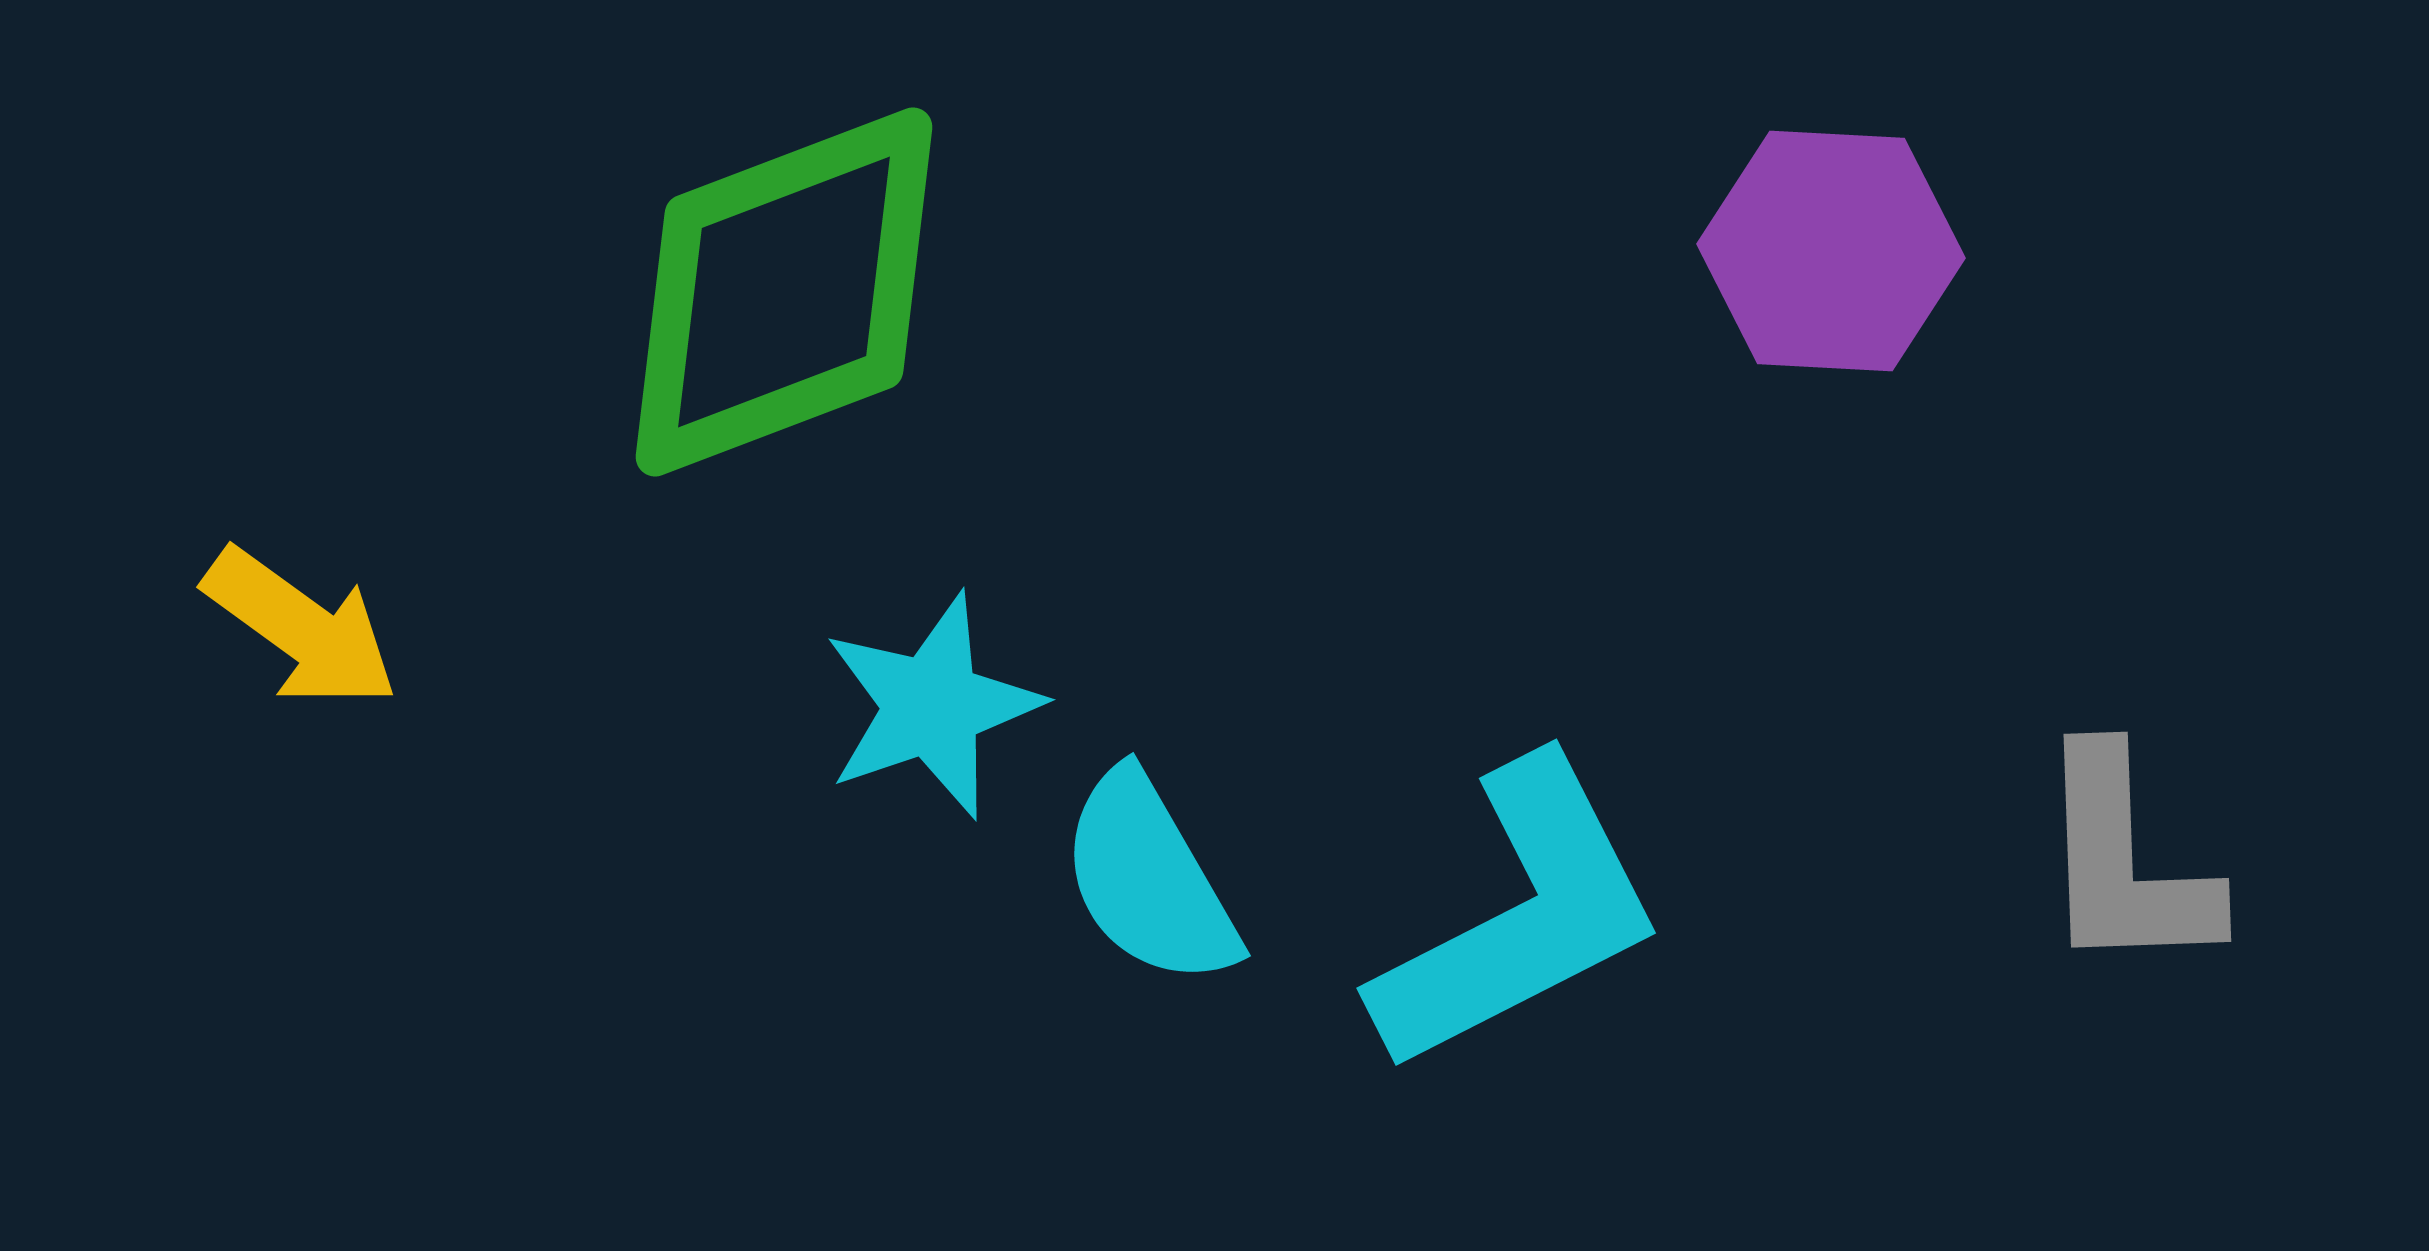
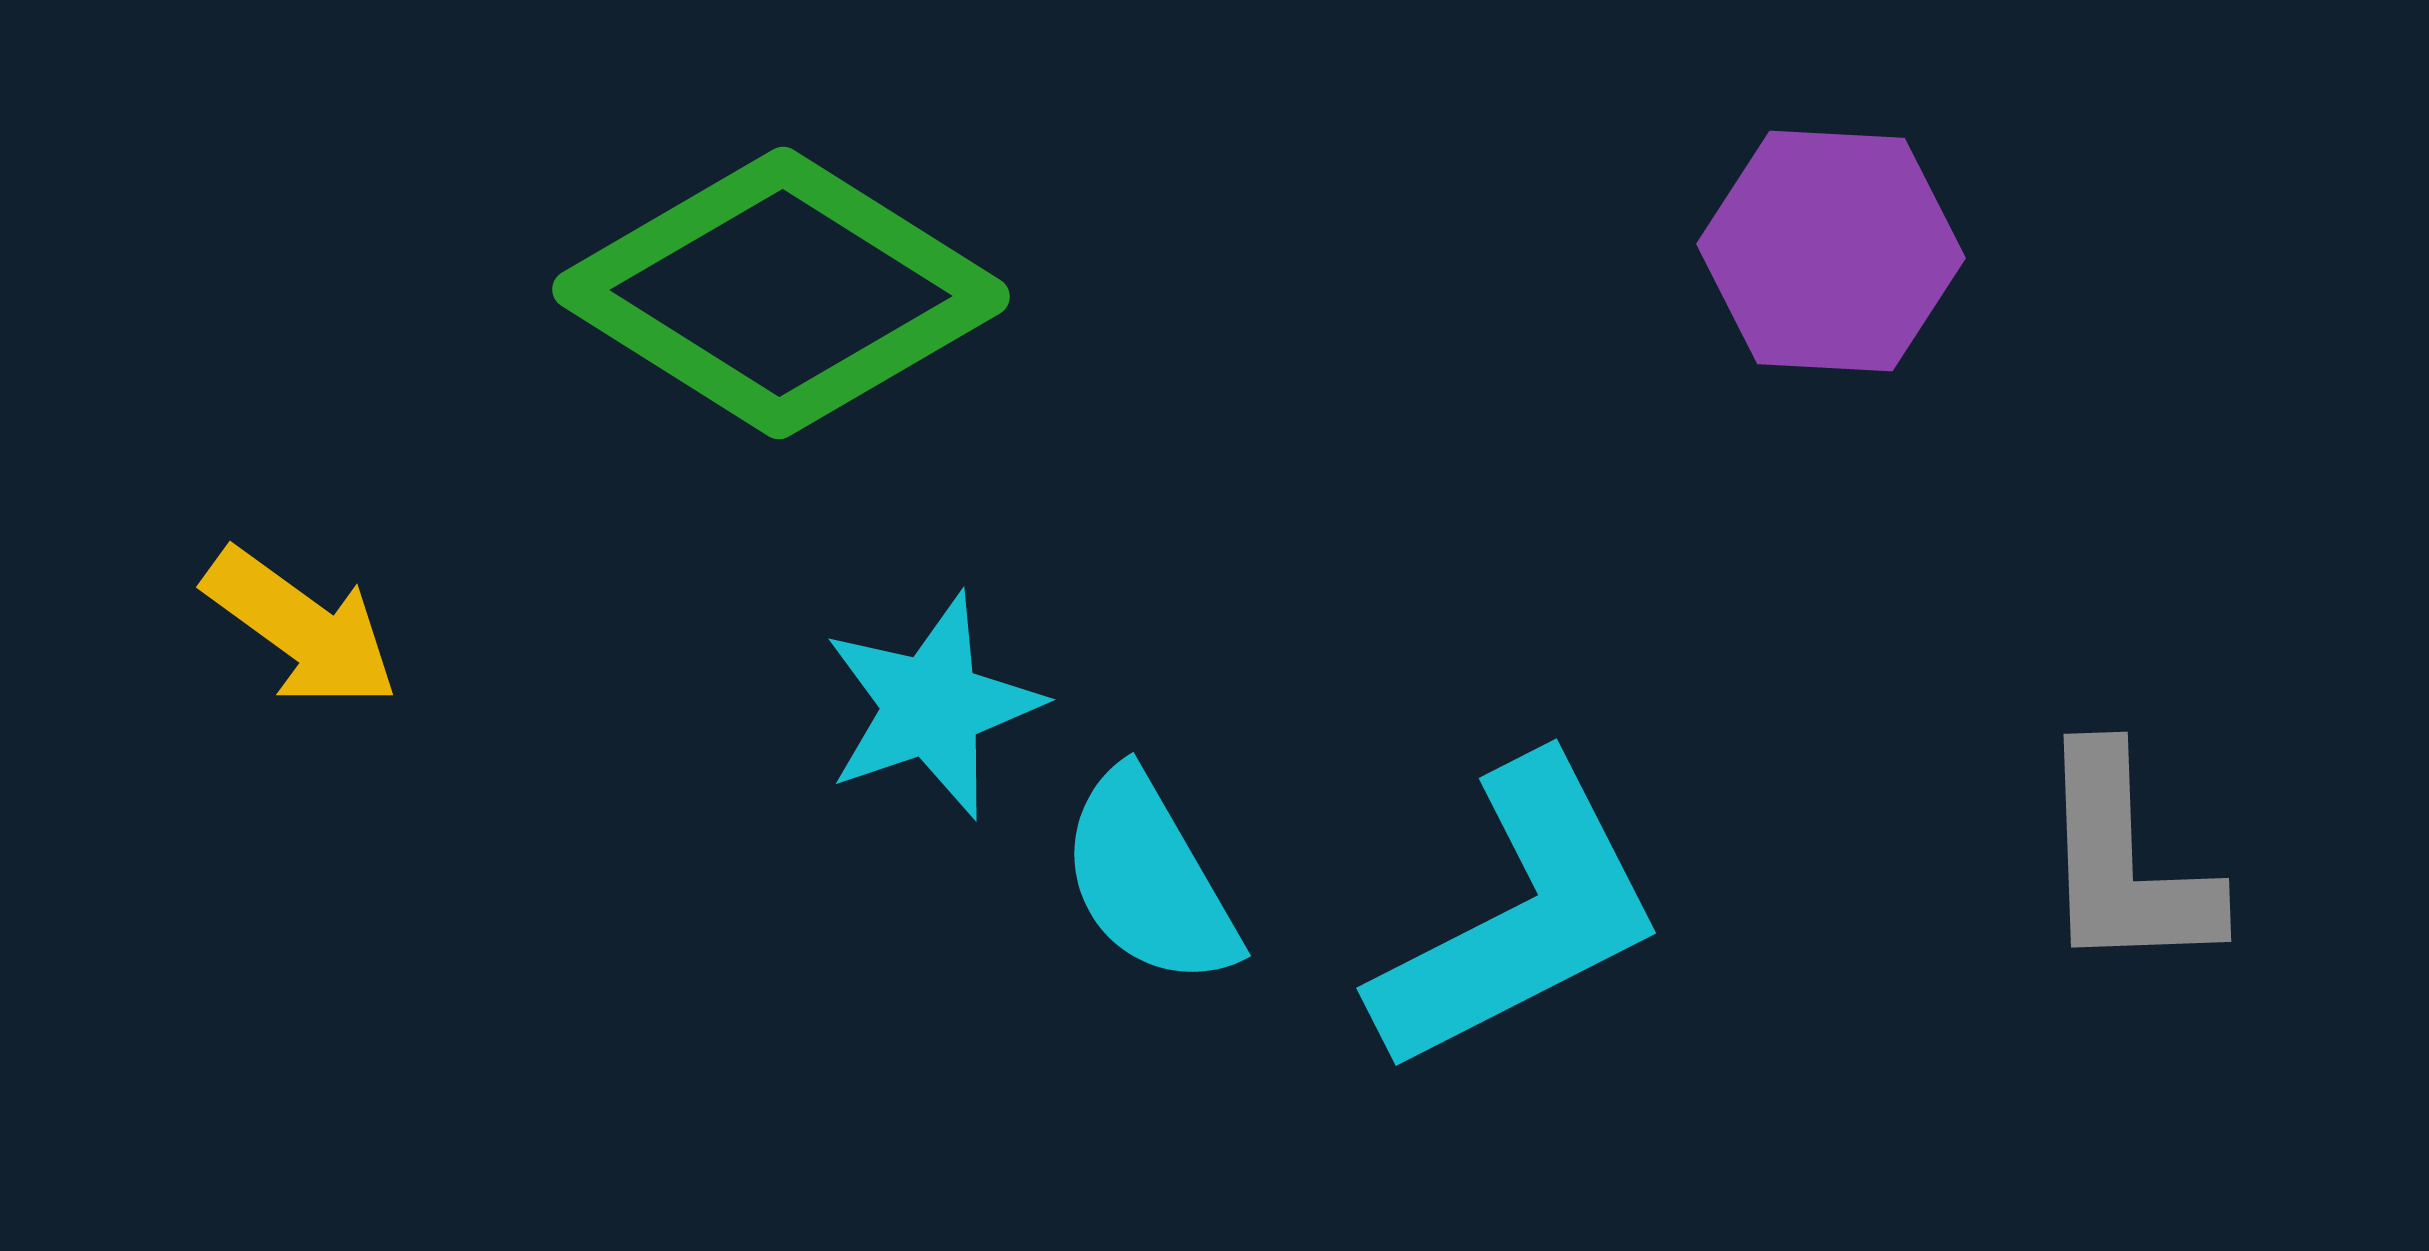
green diamond: moved 3 px left, 1 px down; rotated 53 degrees clockwise
